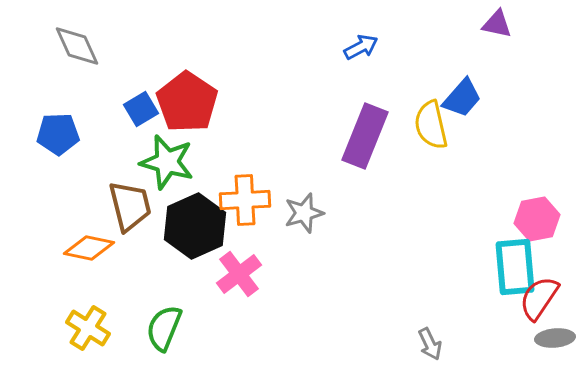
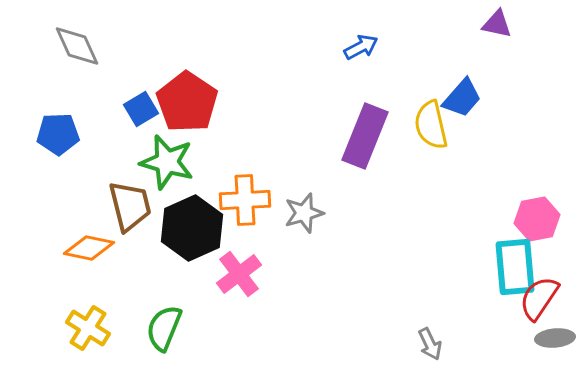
black hexagon: moved 3 px left, 2 px down
